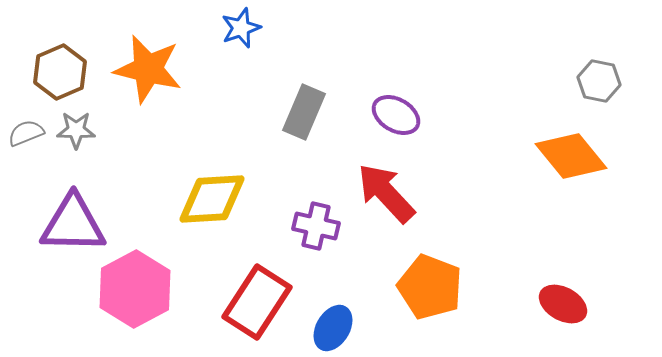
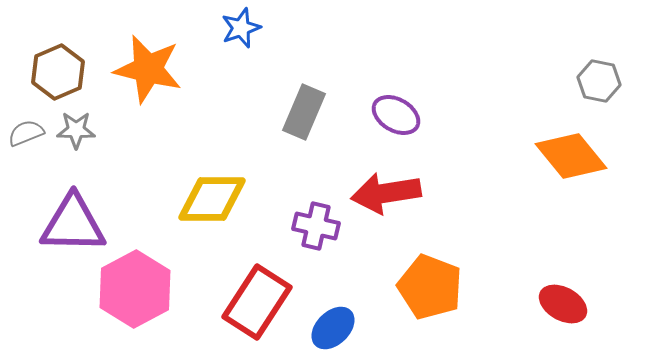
brown hexagon: moved 2 px left
red arrow: rotated 56 degrees counterclockwise
yellow diamond: rotated 4 degrees clockwise
blue ellipse: rotated 15 degrees clockwise
